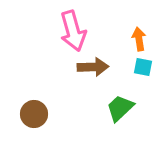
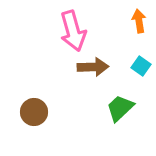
orange arrow: moved 18 px up
cyan square: moved 2 px left, 1 px up; rotated 24 degrees clockwise
brown circle: moved 2 px up
